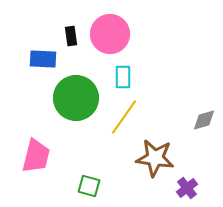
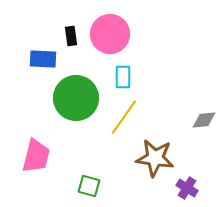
gray diamond: rotated 10 degrees clockwise
purple cross: rotated 20 degrees counterclockwise
